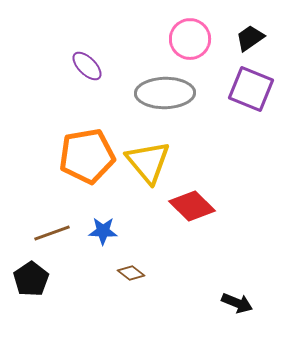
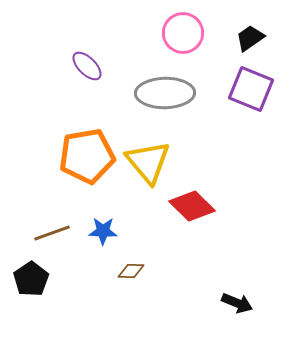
pink circle: moved 7 px left, 6 px up
brown diamond: moved 2 px up; rotated 36 degrees counterclockwise
